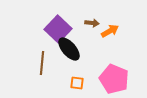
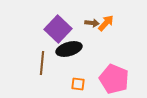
orange arrow: moved 4 px left, 8 px up; rotated 18 degrees counterclockwise
black ellipse: rotated 65 degrees counterclockwise
orange square: moved 1 px right, 1 px down
